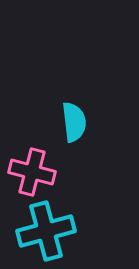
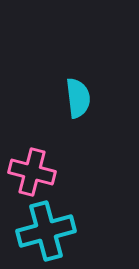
cyan semicircle: moved 4 px right, 24 px up
